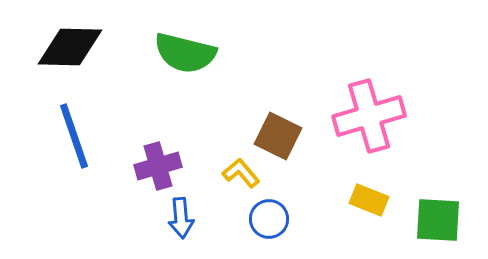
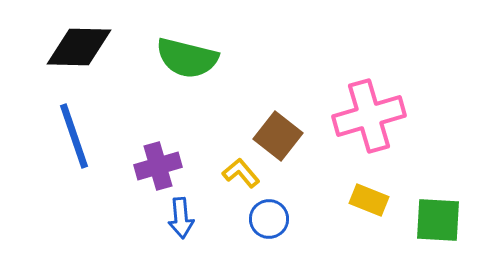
black diamond: moved 9 px right
green semicircle: moved 2 px right, 5 px down
brown square: rotated 12 degrees clockwise
